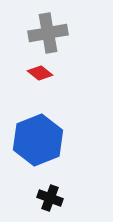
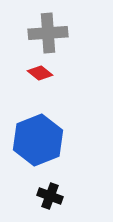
gray cross: rotated 6 degrees clockwise
black cross: moved 2 px up
